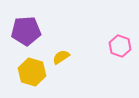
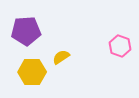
yellow hexagon: rotated 16 degrees counterclockwise
